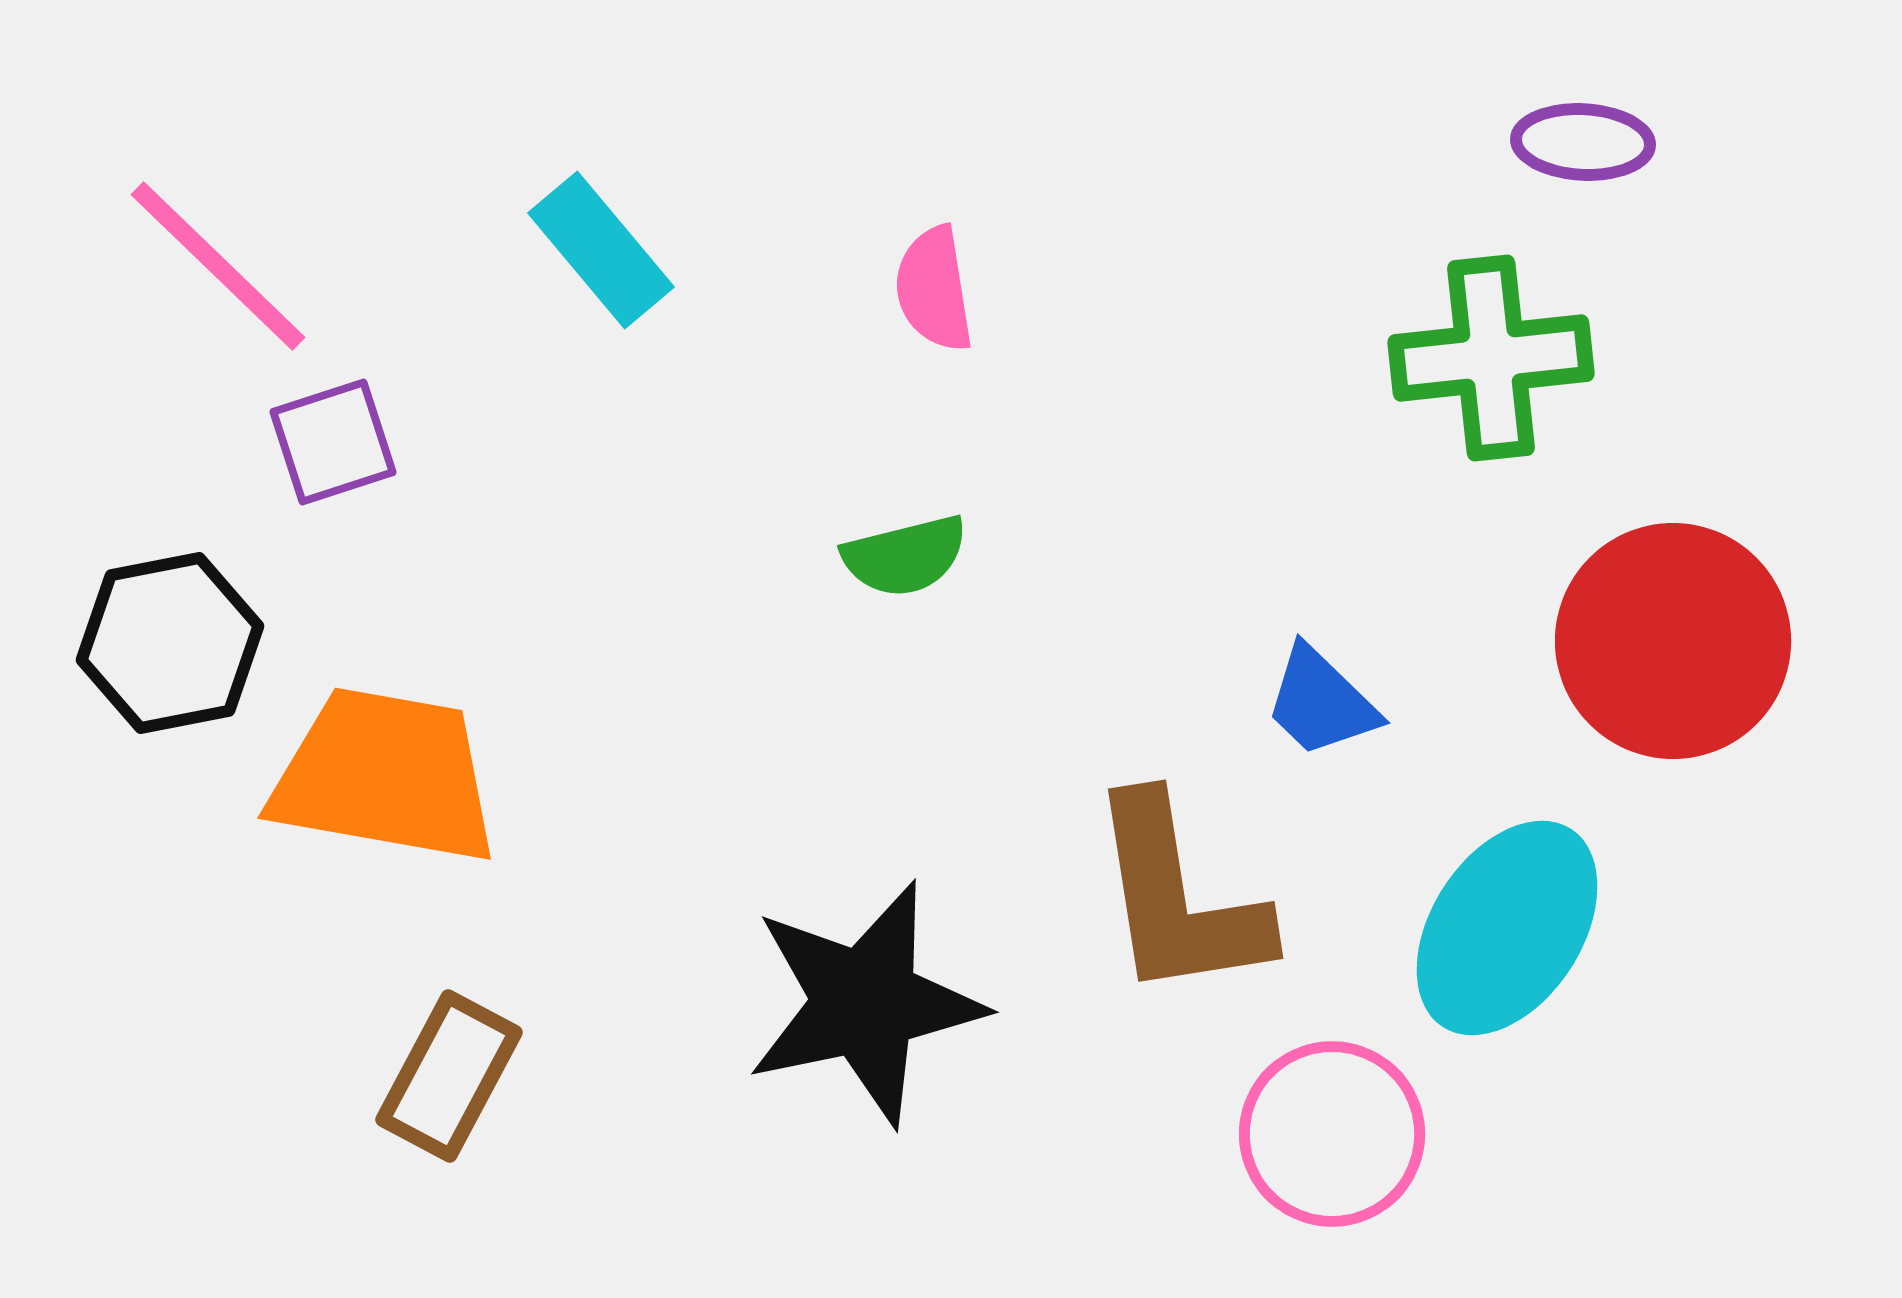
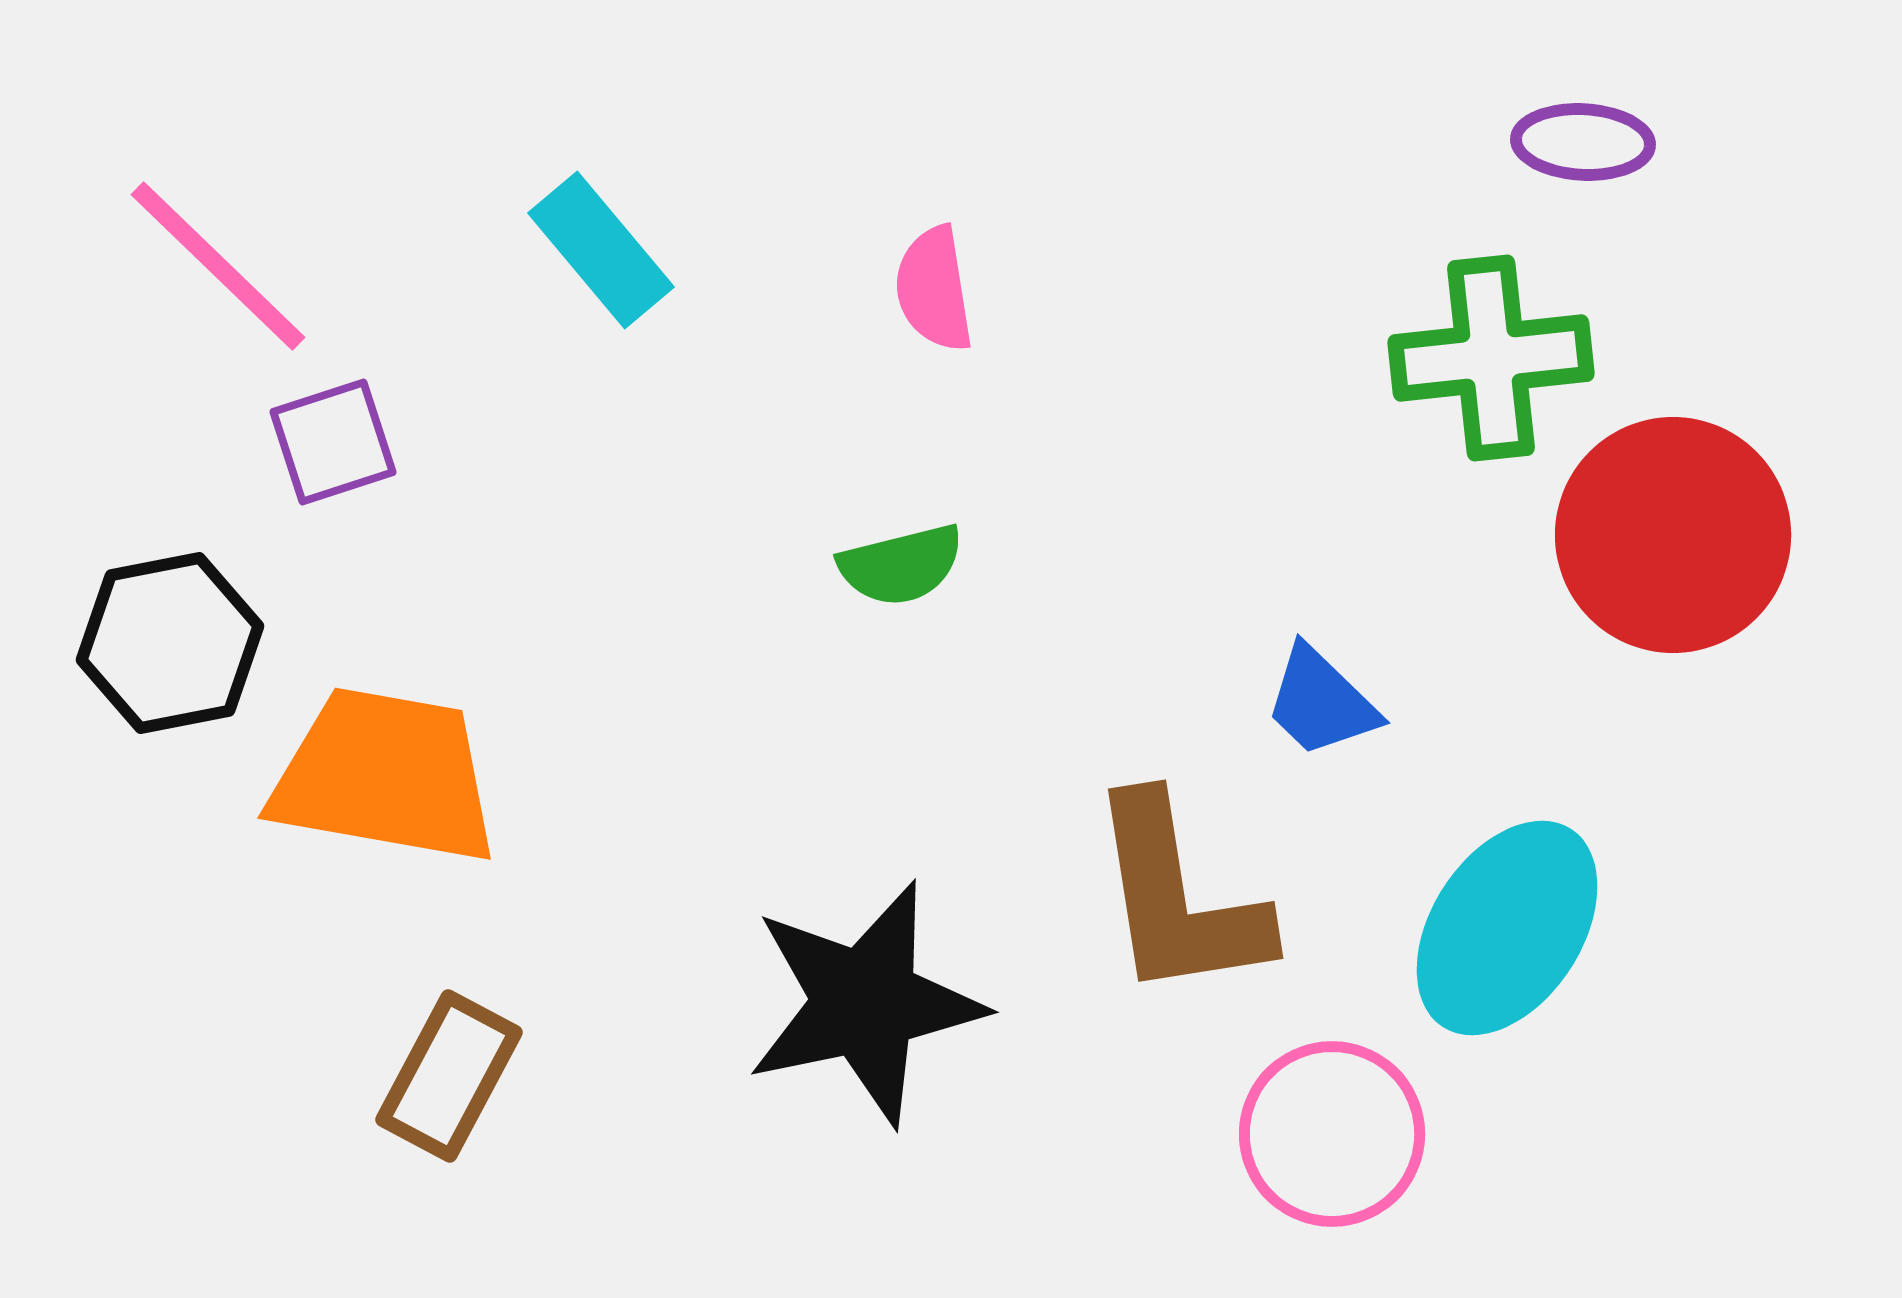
green semicircle: moved 4 px left, 9 px down
red circle: moved 106 px up
